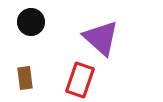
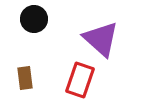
black circle: moved 3 px right, 3 px up
purple triangle: moved 1 px down
